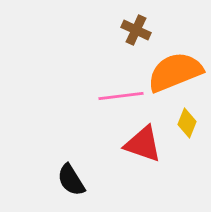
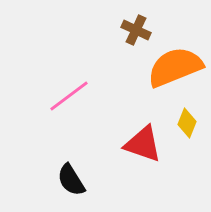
orange semicircle: moved 5 px up
pink line: moved 52 px left; rotated 30 degrees counterclockwise
